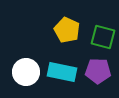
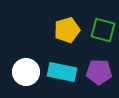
yellow pentagon: rotated 30 degrees clockwise
green square: moved 7 px up
purple pentagon: moved 1 px right, 1 px down
